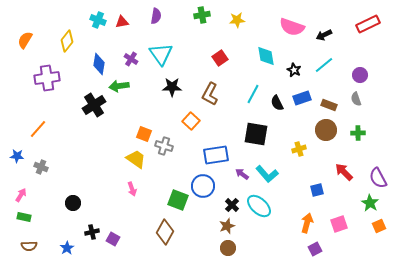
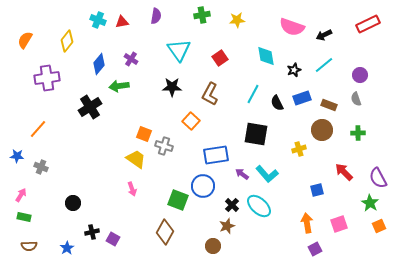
cyan triangle at (161, 54): moved 18 px right, 4 px up
blue diamond at (99, 64): rotated 30 degrees clockwise
black star at (294, 70): rotated 24 degrees clockwise
black cross at (94, 105): moved 4 px left, 2 px down
brown circle at (326, 130): moved 4 px left
orange arrow at (307, 223): rotated 24 degrees counterclockwise
brown circle at (228, 248): moved 15 px left, 2 px up
